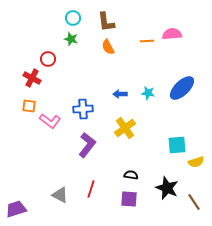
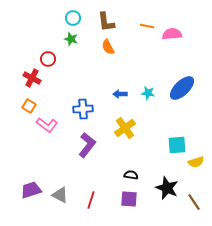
orange line: moved 15 px up; rotated 16 degrees clockwise
orange square: rotated 24 degrees clockwise
pink L-shape: moved 3 px left, 4 px down
red line: moved 11 px down
purple trapezoid: moved 15 px right, 19 px up
